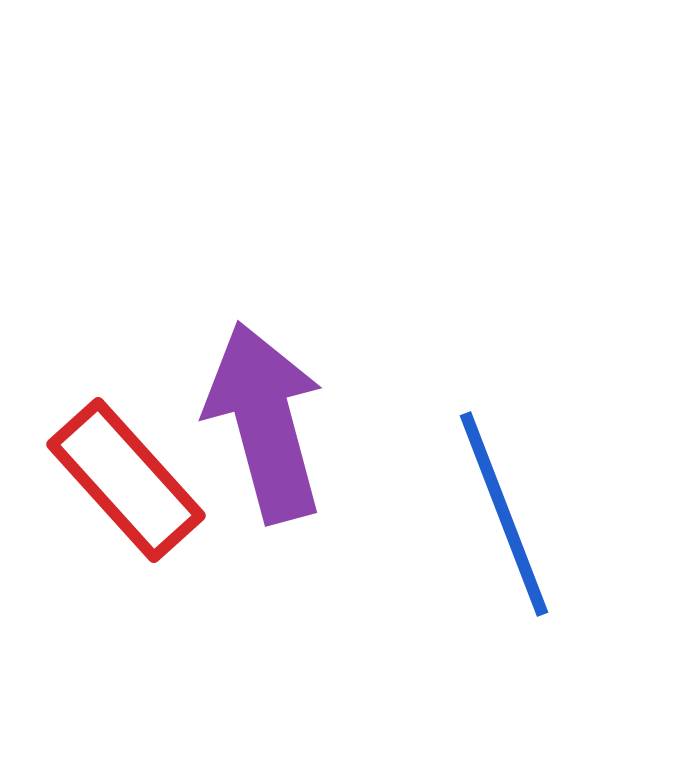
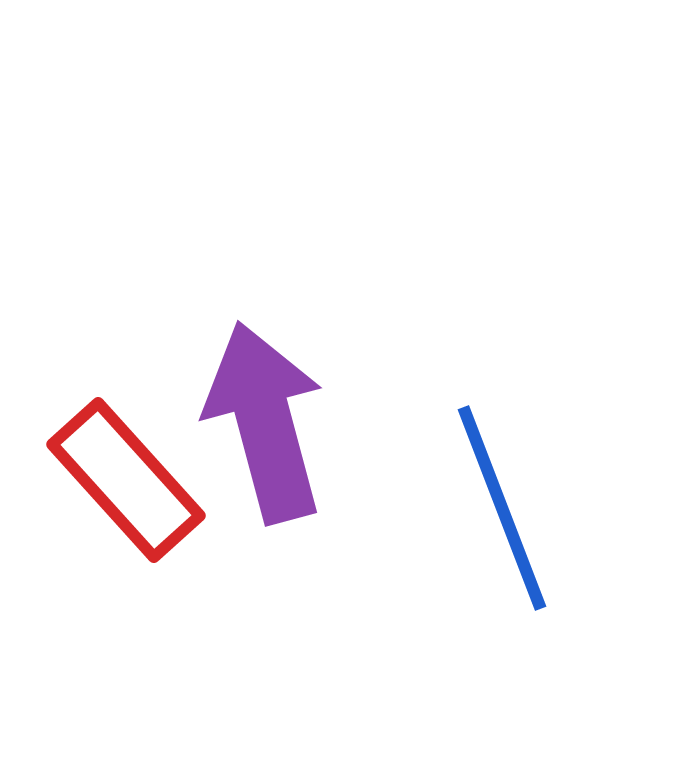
blue line: moved 2 px left, 6 px up
